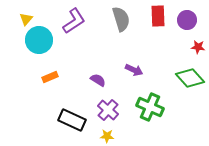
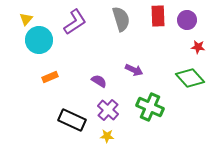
purple L-shape: moved 1 px right, 1 px down
purple semicircle: moved 1 px right, 1 px down
